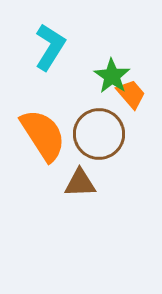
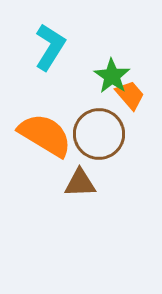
orange trapezoid: moved 1 px left, 1 px down
orange semicircle: moved 2 px right; rotated 26 degrees counterclockwise
